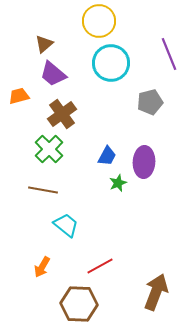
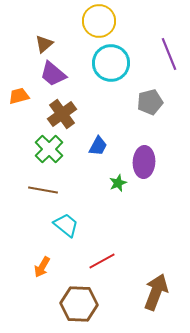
blue trapezoid: moved 9 px left, 10 px up
red line: moved 2 px right, 5 px up
